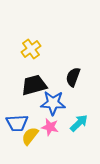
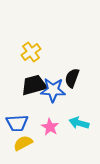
yellow cross: moved 3 px down
black semicircle: moved 1 px left, 1 px down
blue star: moved 13 px up
cyan arrow: rotated 120 degrees counterclockwise
pink star: rotated 18 degrees clockwise
yellow semicircle: moved 7 px left, 7 px down; rotated 24 degrees clockwise
